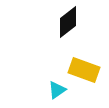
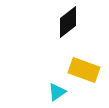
cyan triangle: moved 2 px down
